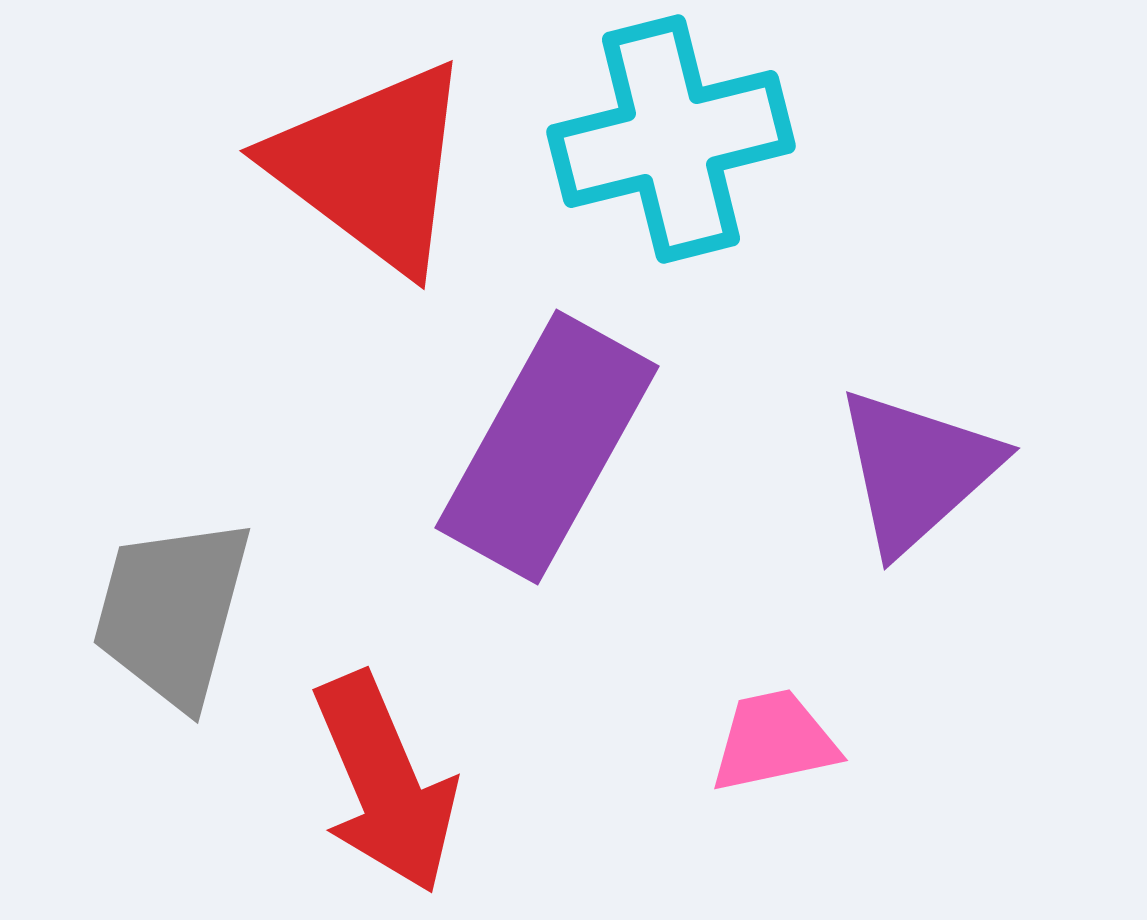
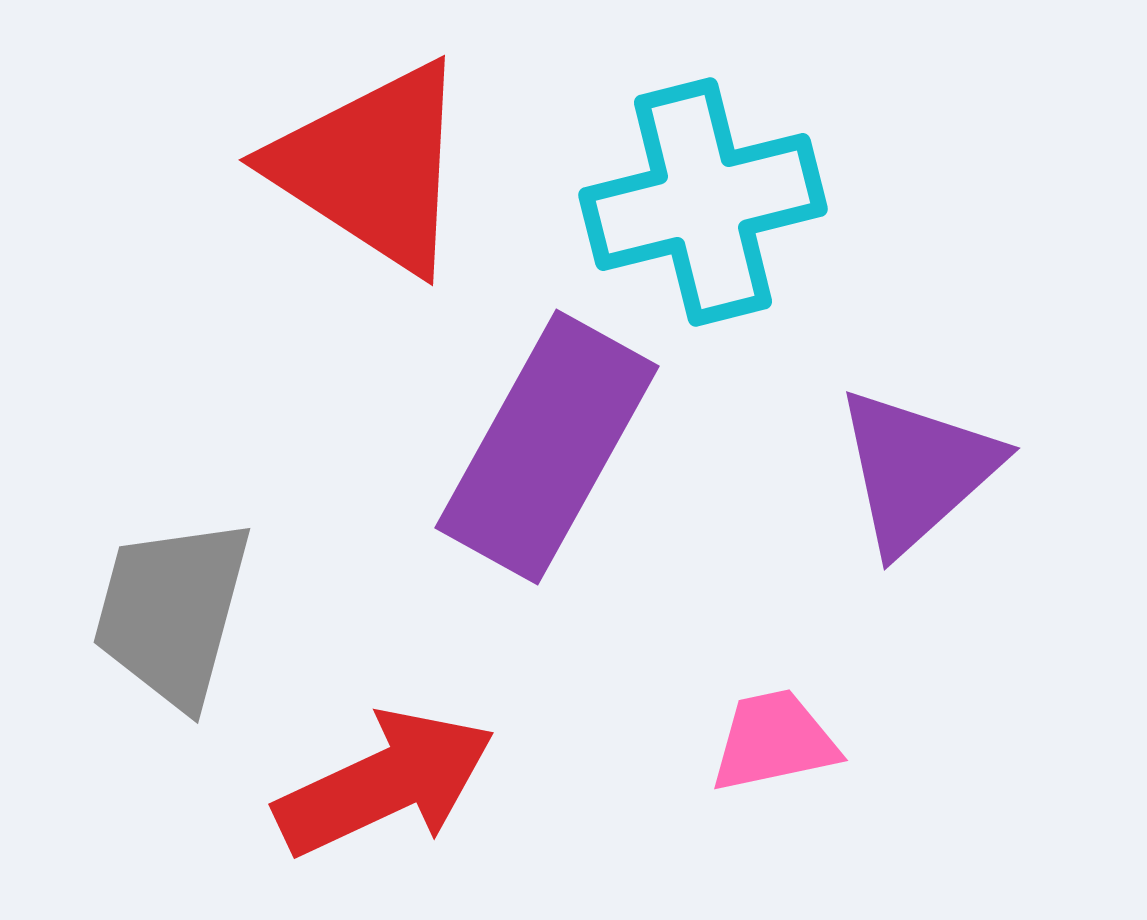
cyan cross: moved 32 px right, 63 px down
red triangle: rotated 4 degrees counterclockwise
red arrow: rotated 92 degrees counterclockwise
